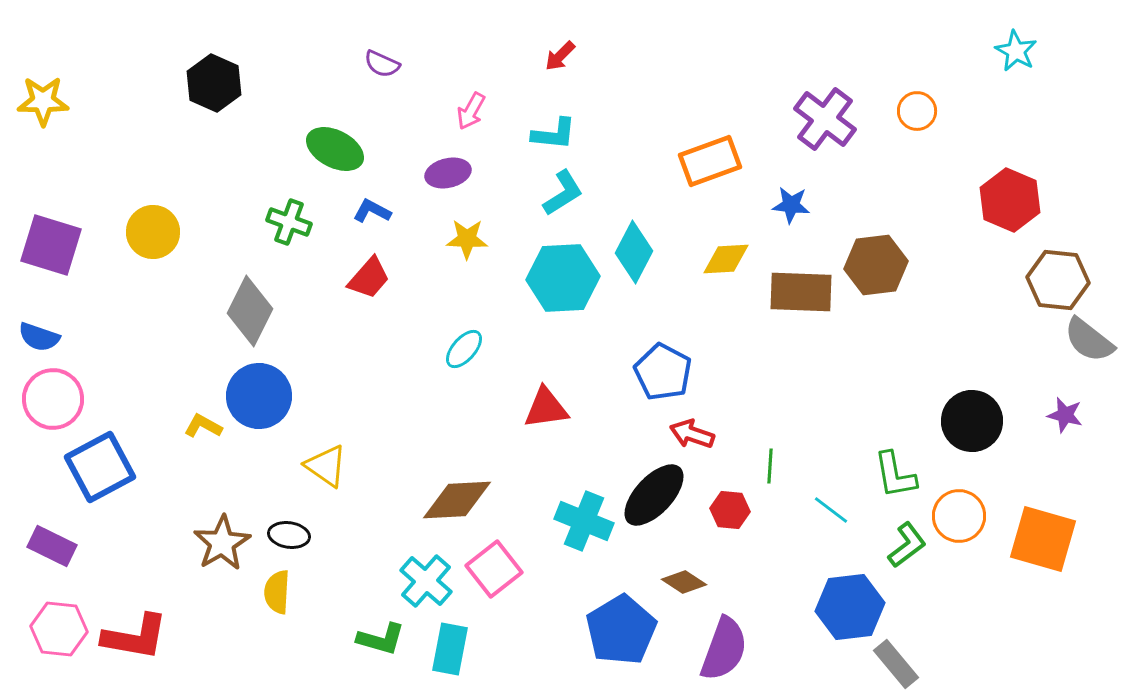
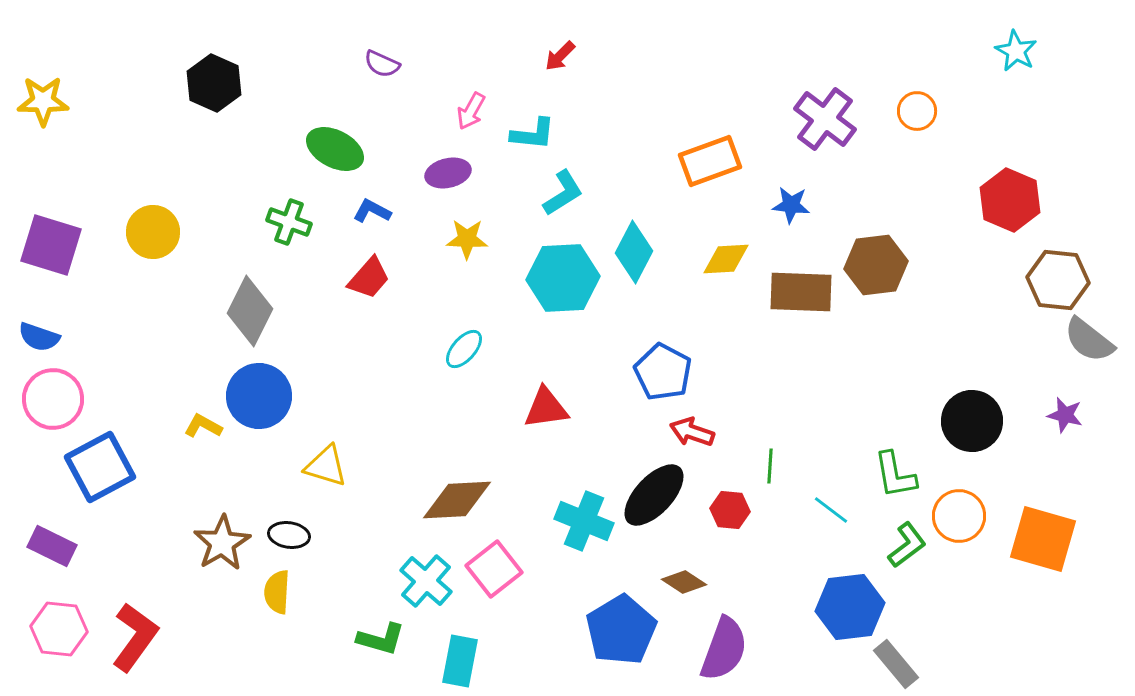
cyan L-shape at (554, 134): moved 21 px left
red arrow at (692, 434): moved 2 px up
yellow triangle at (326, 466): rotated 18 degrees counterclockwise
red L-shape at (135, 637): rotated 64 degrees counterclockwise
cyan rectangle at (450, 649): moved 10 px right, 12 px down
